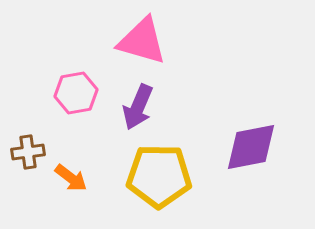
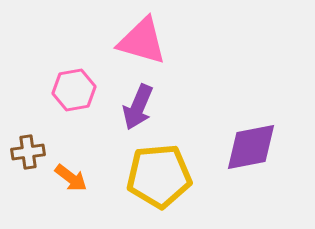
pink hexagon: moved 2 px left, 3 px up
yellow pentagon: rotated 6 degrees counterclockwise
